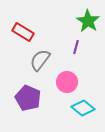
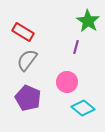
gray semicircle: moved 13 px left
